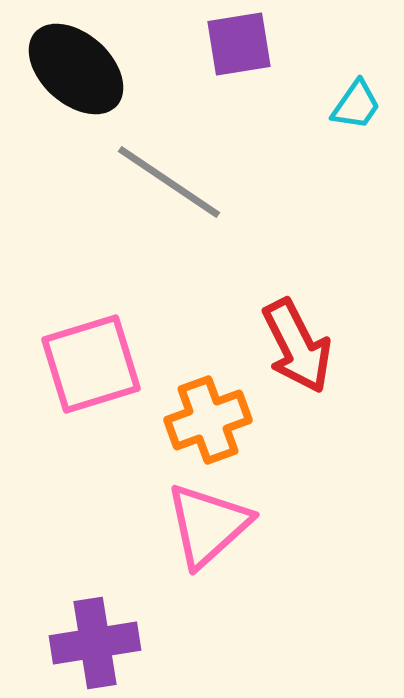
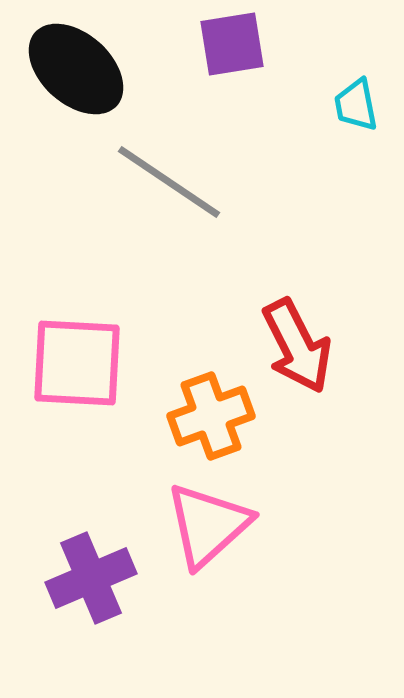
purple square: moved 7 px left
cyan trapezoid: rotated 134 degrees clockwise
pink square: moved 14 px left, 1 px up; rotated 20 degrees clockwise
orange cross: moved 3 px right, 4 px up
purple cross: moved 4 px left, 65 px up; rotated 14 degrees counterclockwise
